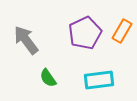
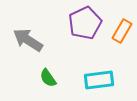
purple pentagon: moved 10 px up
gray arrow: moved 2 px right; rotated 20 degrees counterclockwise
